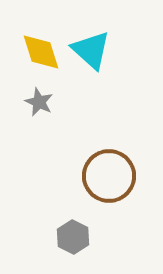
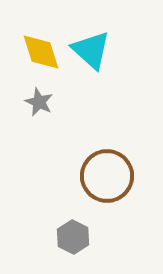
brown circle: moved 2 px left
